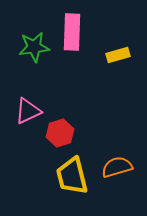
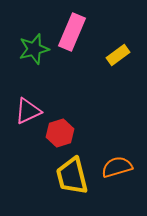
pink rectangle: rotated 21 degrees clockwise
green star: moved 2 px down; rotated 8 degrees counterclockwise
yellow rectangle: rotated 20 degrees counterclockwise
